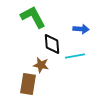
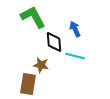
blue arrow: moved 6 px left; rotated 119 degrees counterclockwise
black diamond: moved 2 px right, 2 px up
cyan line: rotated 24 degrees clockwise
